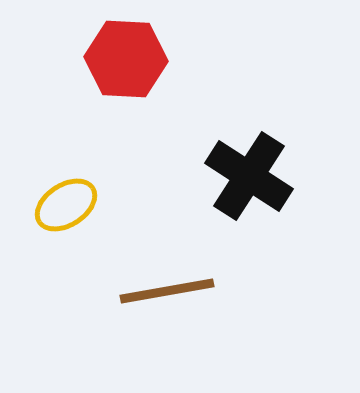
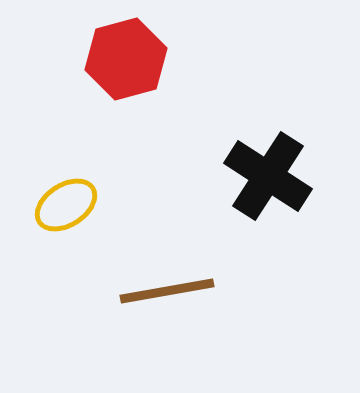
red hexagon: rotated 18 degrees counterclockwise
black cross: moved 19 px right
